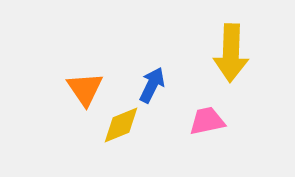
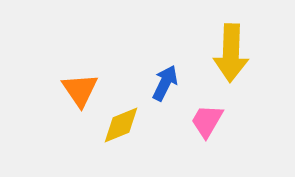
blue arrow: moved 13 px right, 2 px up
orange triangle: moved 5 px left, 1 px down
pink trapezoid: rotated 48 degrees counterclockwise
